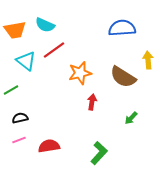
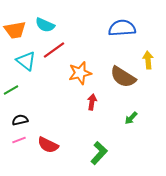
black semicircle: moved 2 px down
red semicircle: moved 1 px left, 1 px up; rotated 145 degrees counterclockwise
